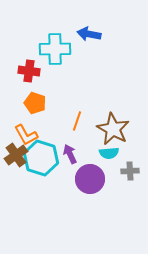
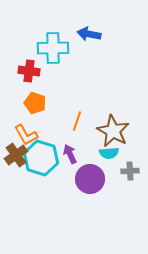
cyan cross: moved 2 px left, 1 px up
brown star: moved 2 px down
